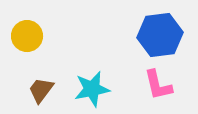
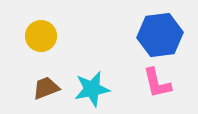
yellow circle: moved 14 px right
pink L-shape: moved 1 px left, 2 px up
brown trapezoid: moved 5 px right, 2 px up; rotated 32 degrees clockwise
